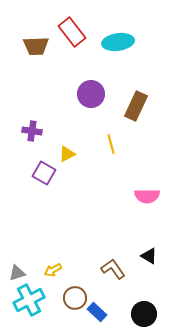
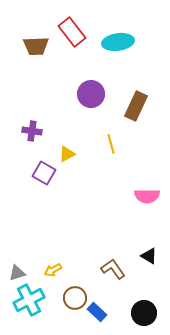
black circle: moved 1 px up
